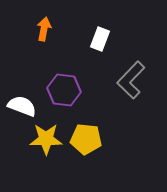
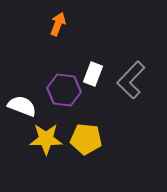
orange arrow: moved 14 px right, 5 px up; rotated 10 degrees clockwise
white rectangle: moved 7 px left, 35 px down
